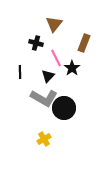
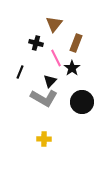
brown rectangle: moved 8 px left
black line: rotated 24 degrees clockwise
black triangle: moved 2 px right, 5 px down
black circle: moved 18 px right, 6 px up
yellow cross: rotated 32 degrees clockwise
